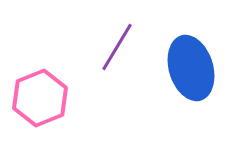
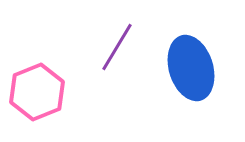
pink hexagon: moved 3 px left, 6 px up
